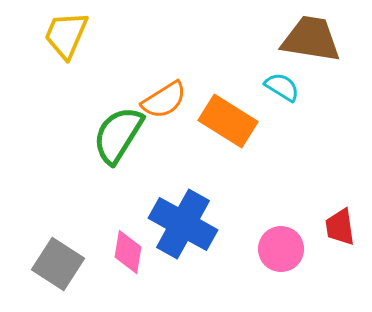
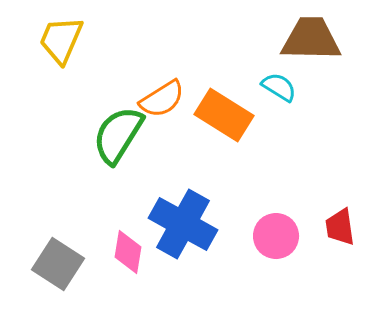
yellow trapezoid: moved 5 px left, 5 px down
brown trapezoid: rotated 8 degrees counterclockwise
cyan semicircle: moved 3 px left
orange semicircle: moved 2 px left, 1 px up
orange rectangle: moved 4 px left, 6 px up
pink circle: moved 5 px left, 13 px up
